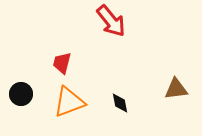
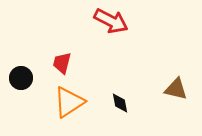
red arrow: rotated 24 degrees counterclockwise
brown triangle: rotated 20 degrees clockwise
black circle: moved 16 px up
orange triangle: rotated 12 degrees counterclockwise
